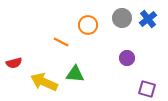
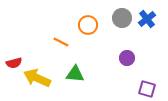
blue cross: moved 1 px left
yellow arrow: moved 7 px left, 4 px up
